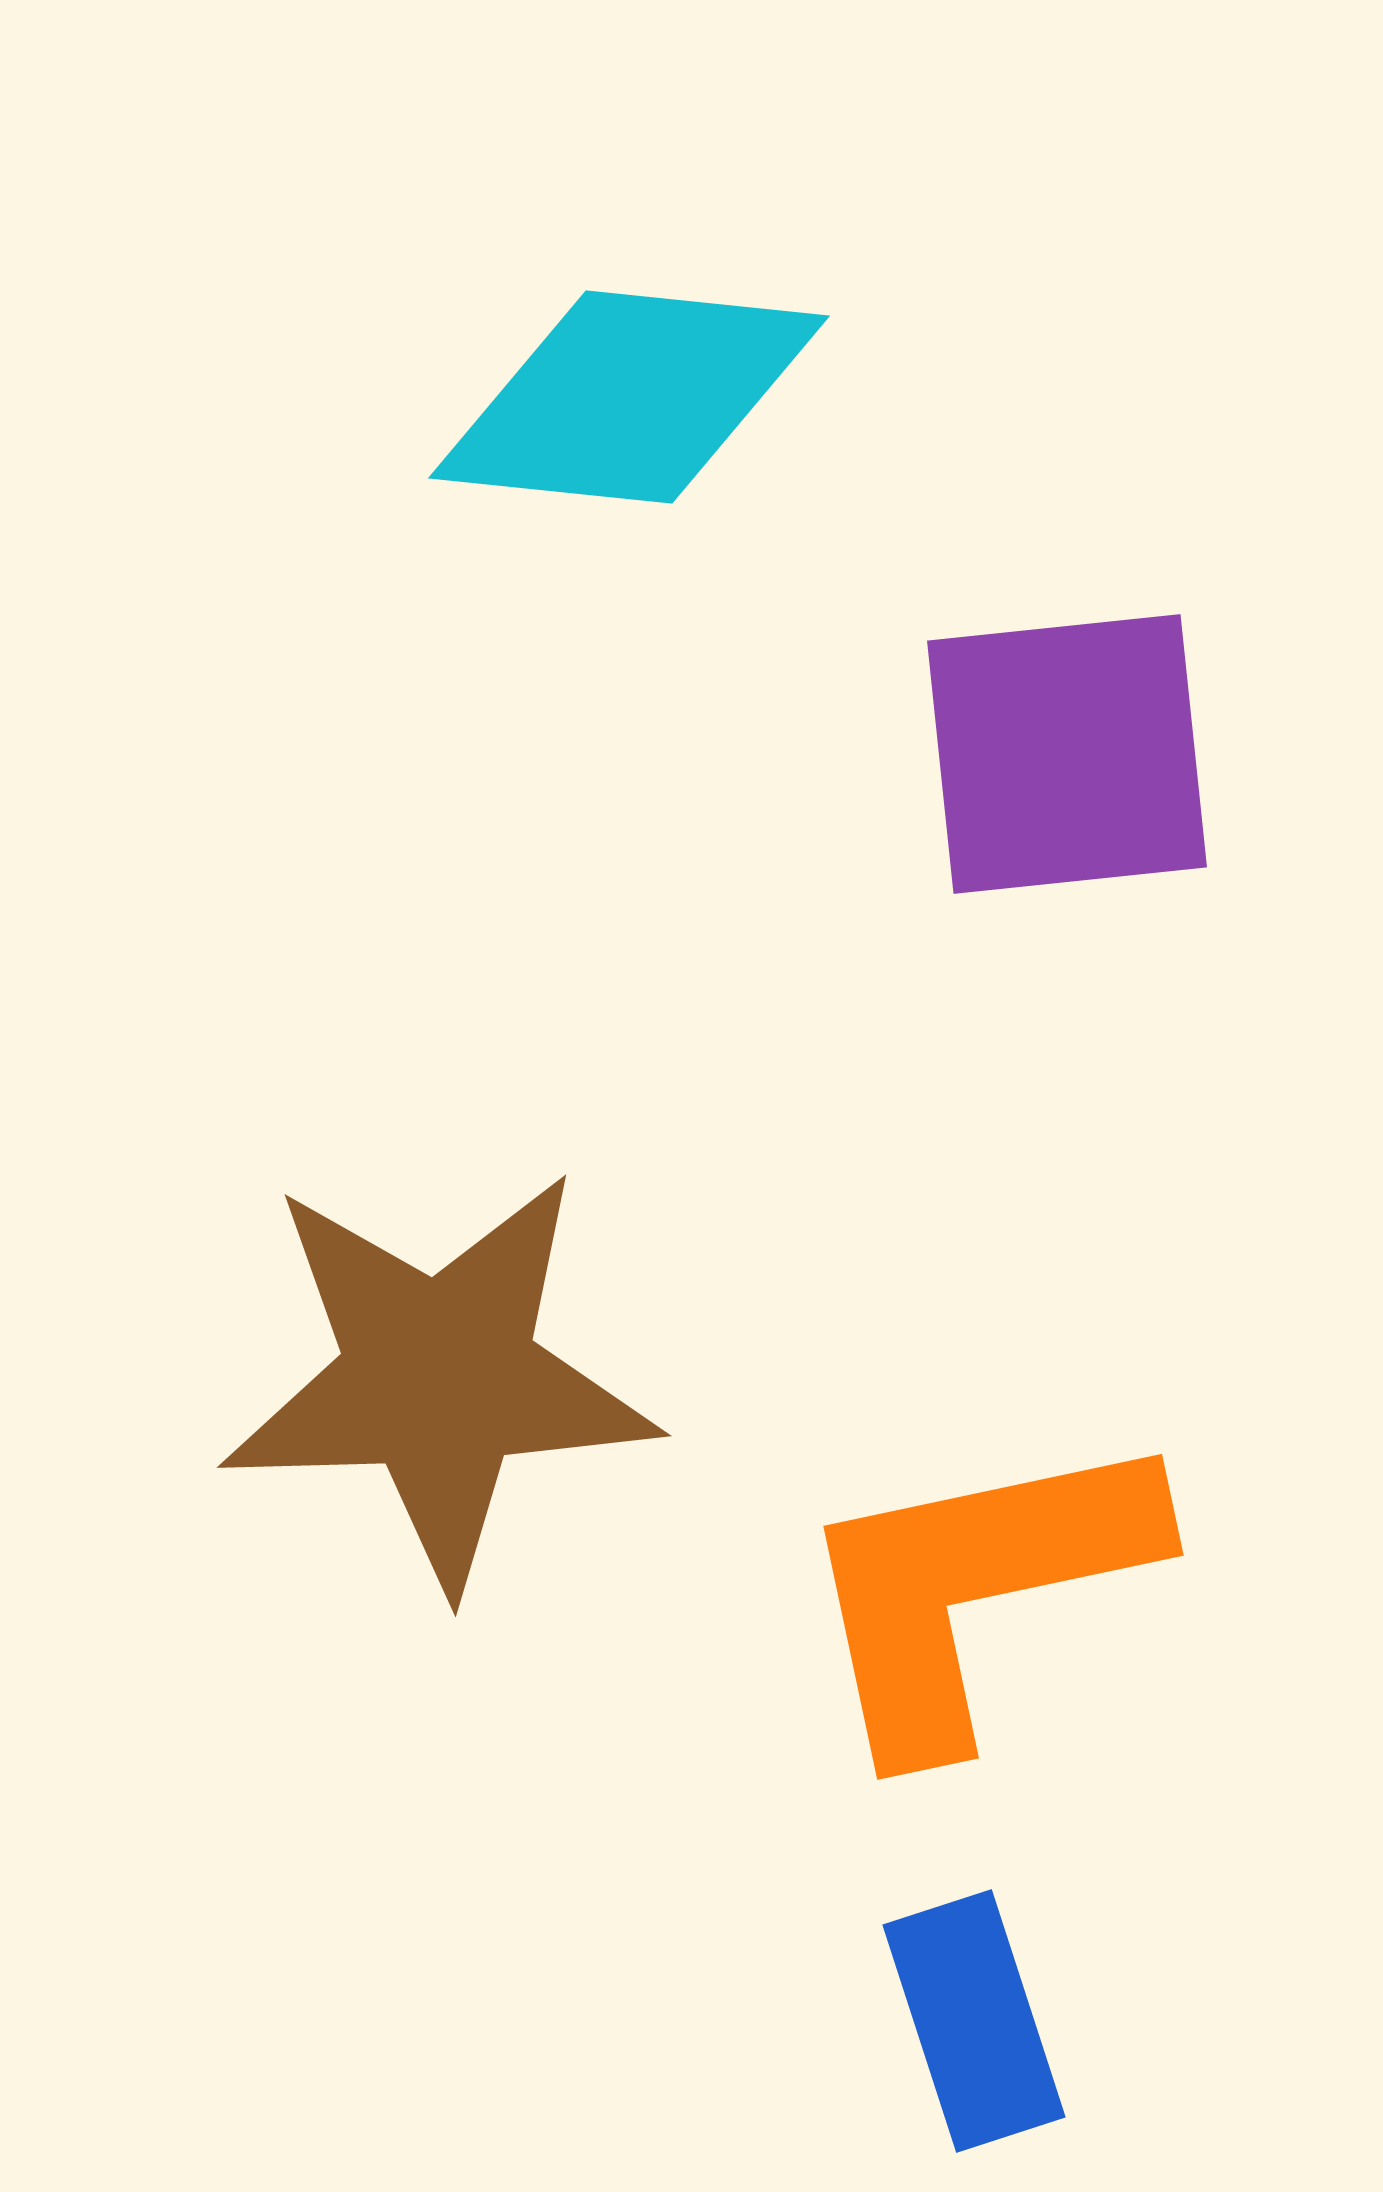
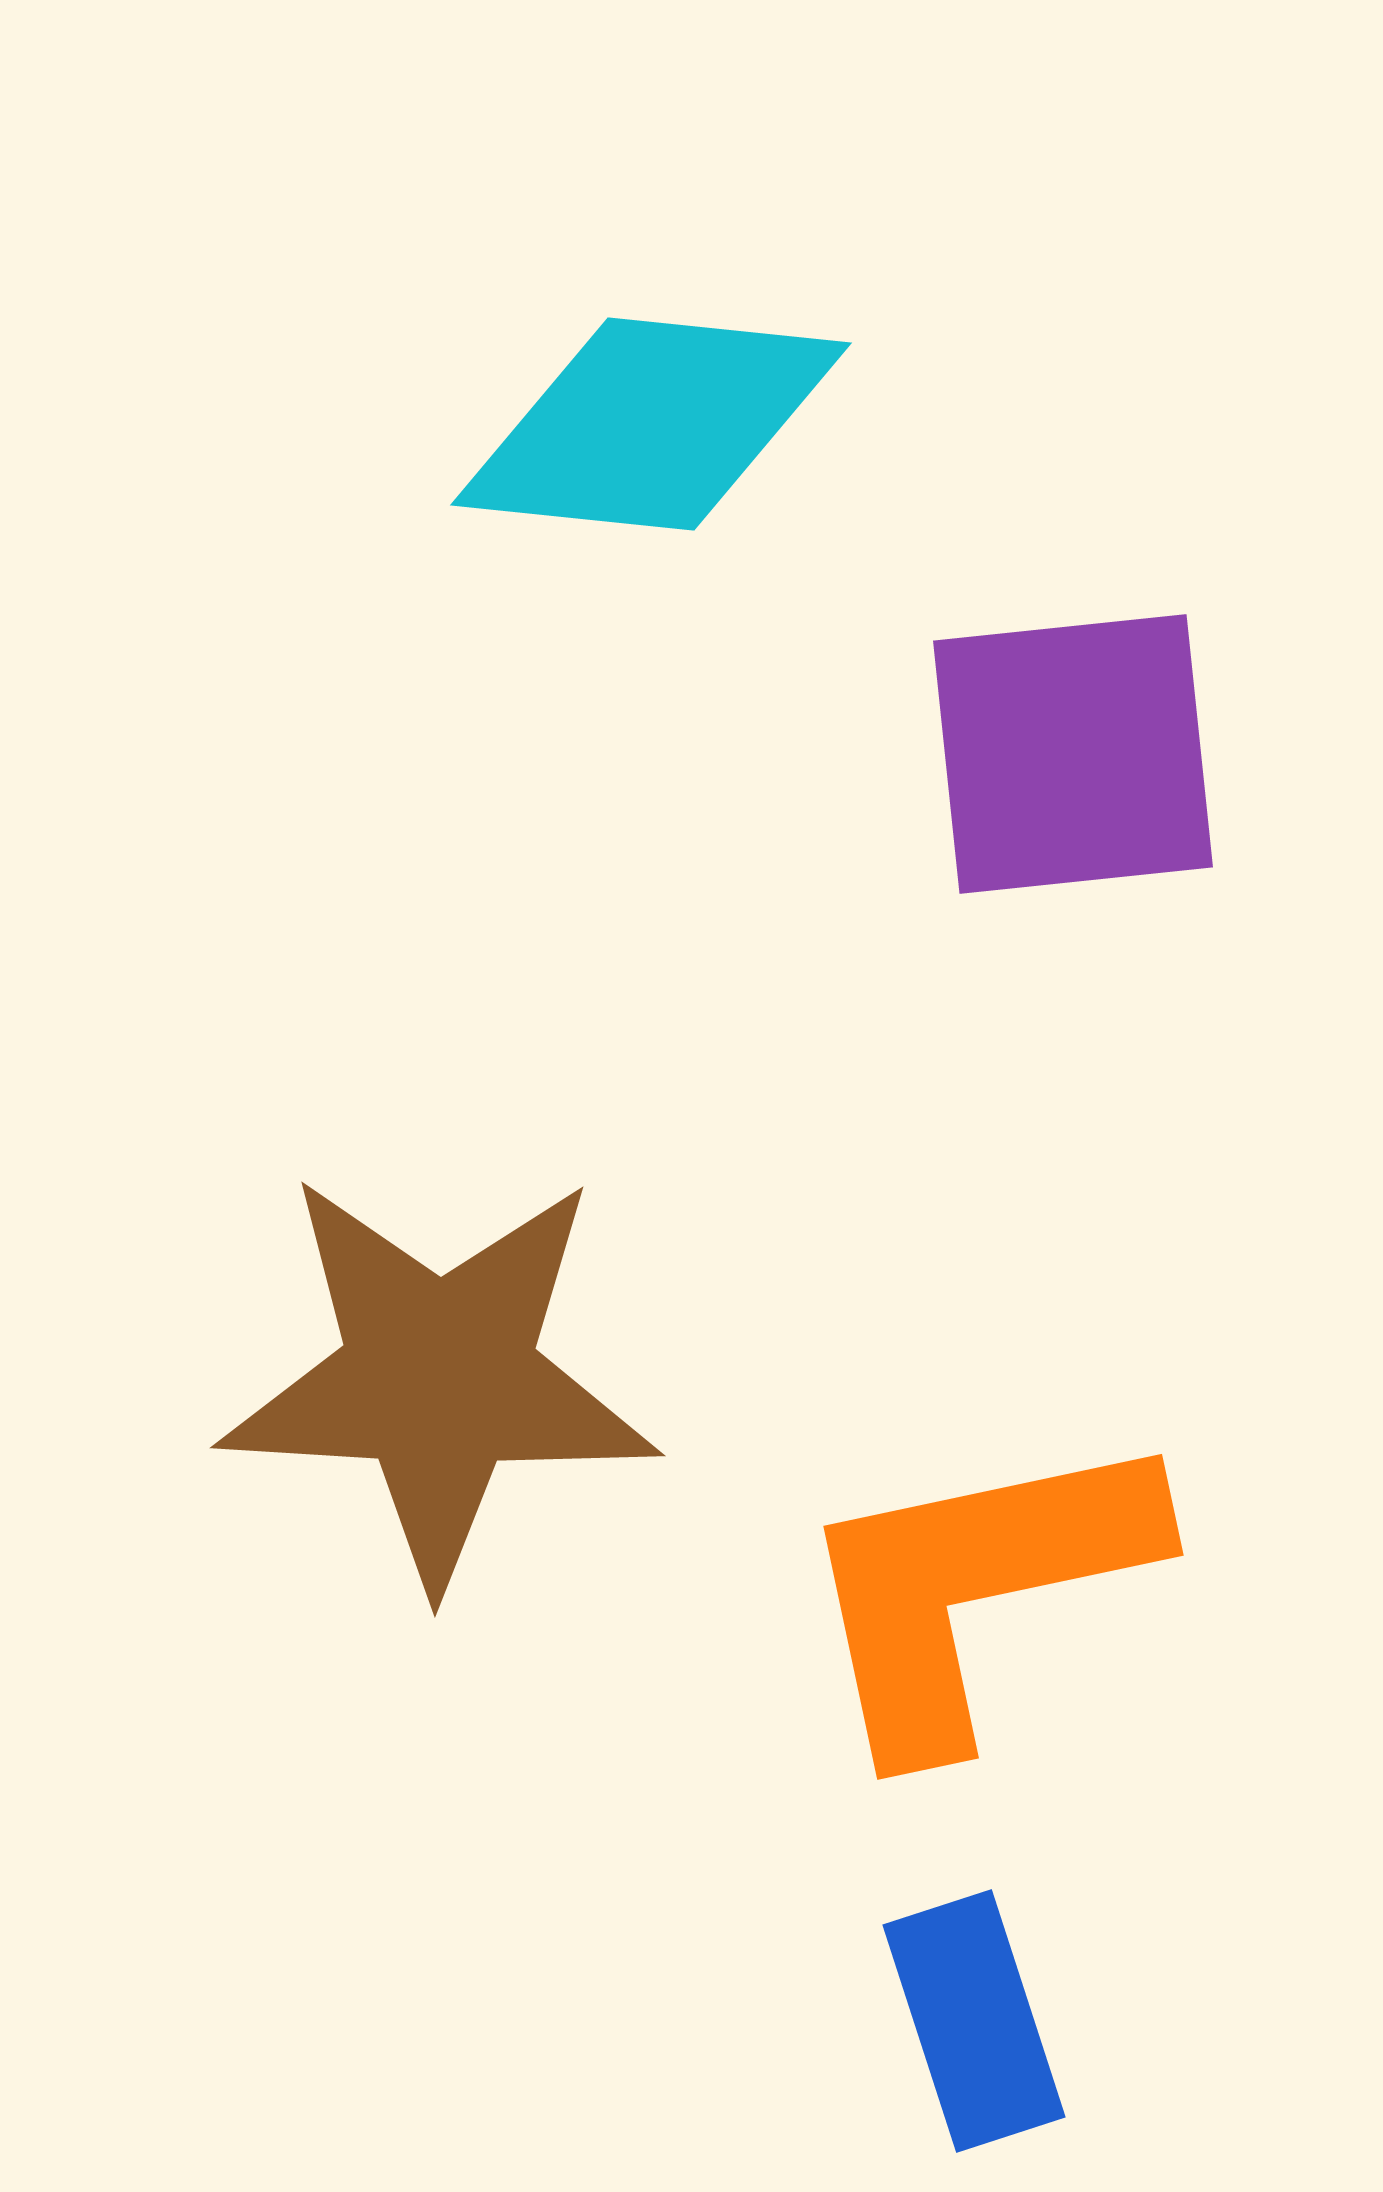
cyan diamond: moved 22 px right, 27 px down
purple square: moved 6 px right
brown star: rotated 5 degrees clockwise
